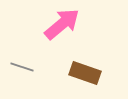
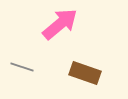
pink arrow: moved 2 px left
